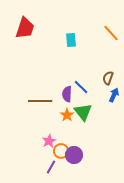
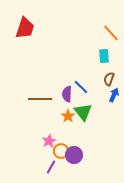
cyan rectangle: moved 33 px right, 16 px down
brown semicircle: moved 1 px right, 1 px down
brown line: moved 2 px up
orange star: moved 1 px right, 1 px down
